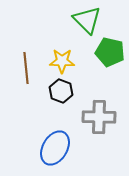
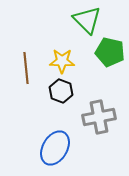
gray cross: rotated 12 degrees counterclockwise
